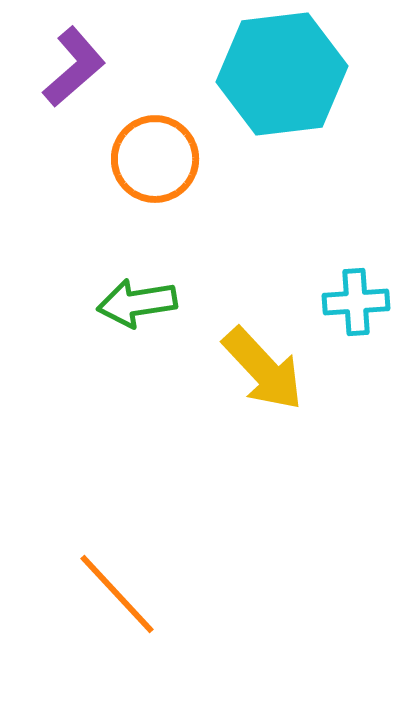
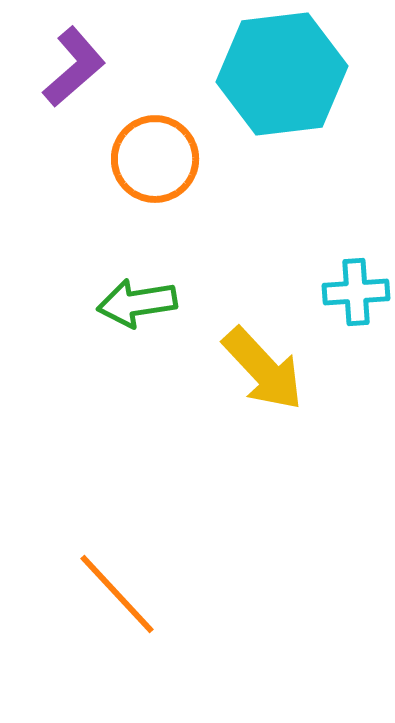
cyan cross: moved 10 px up
